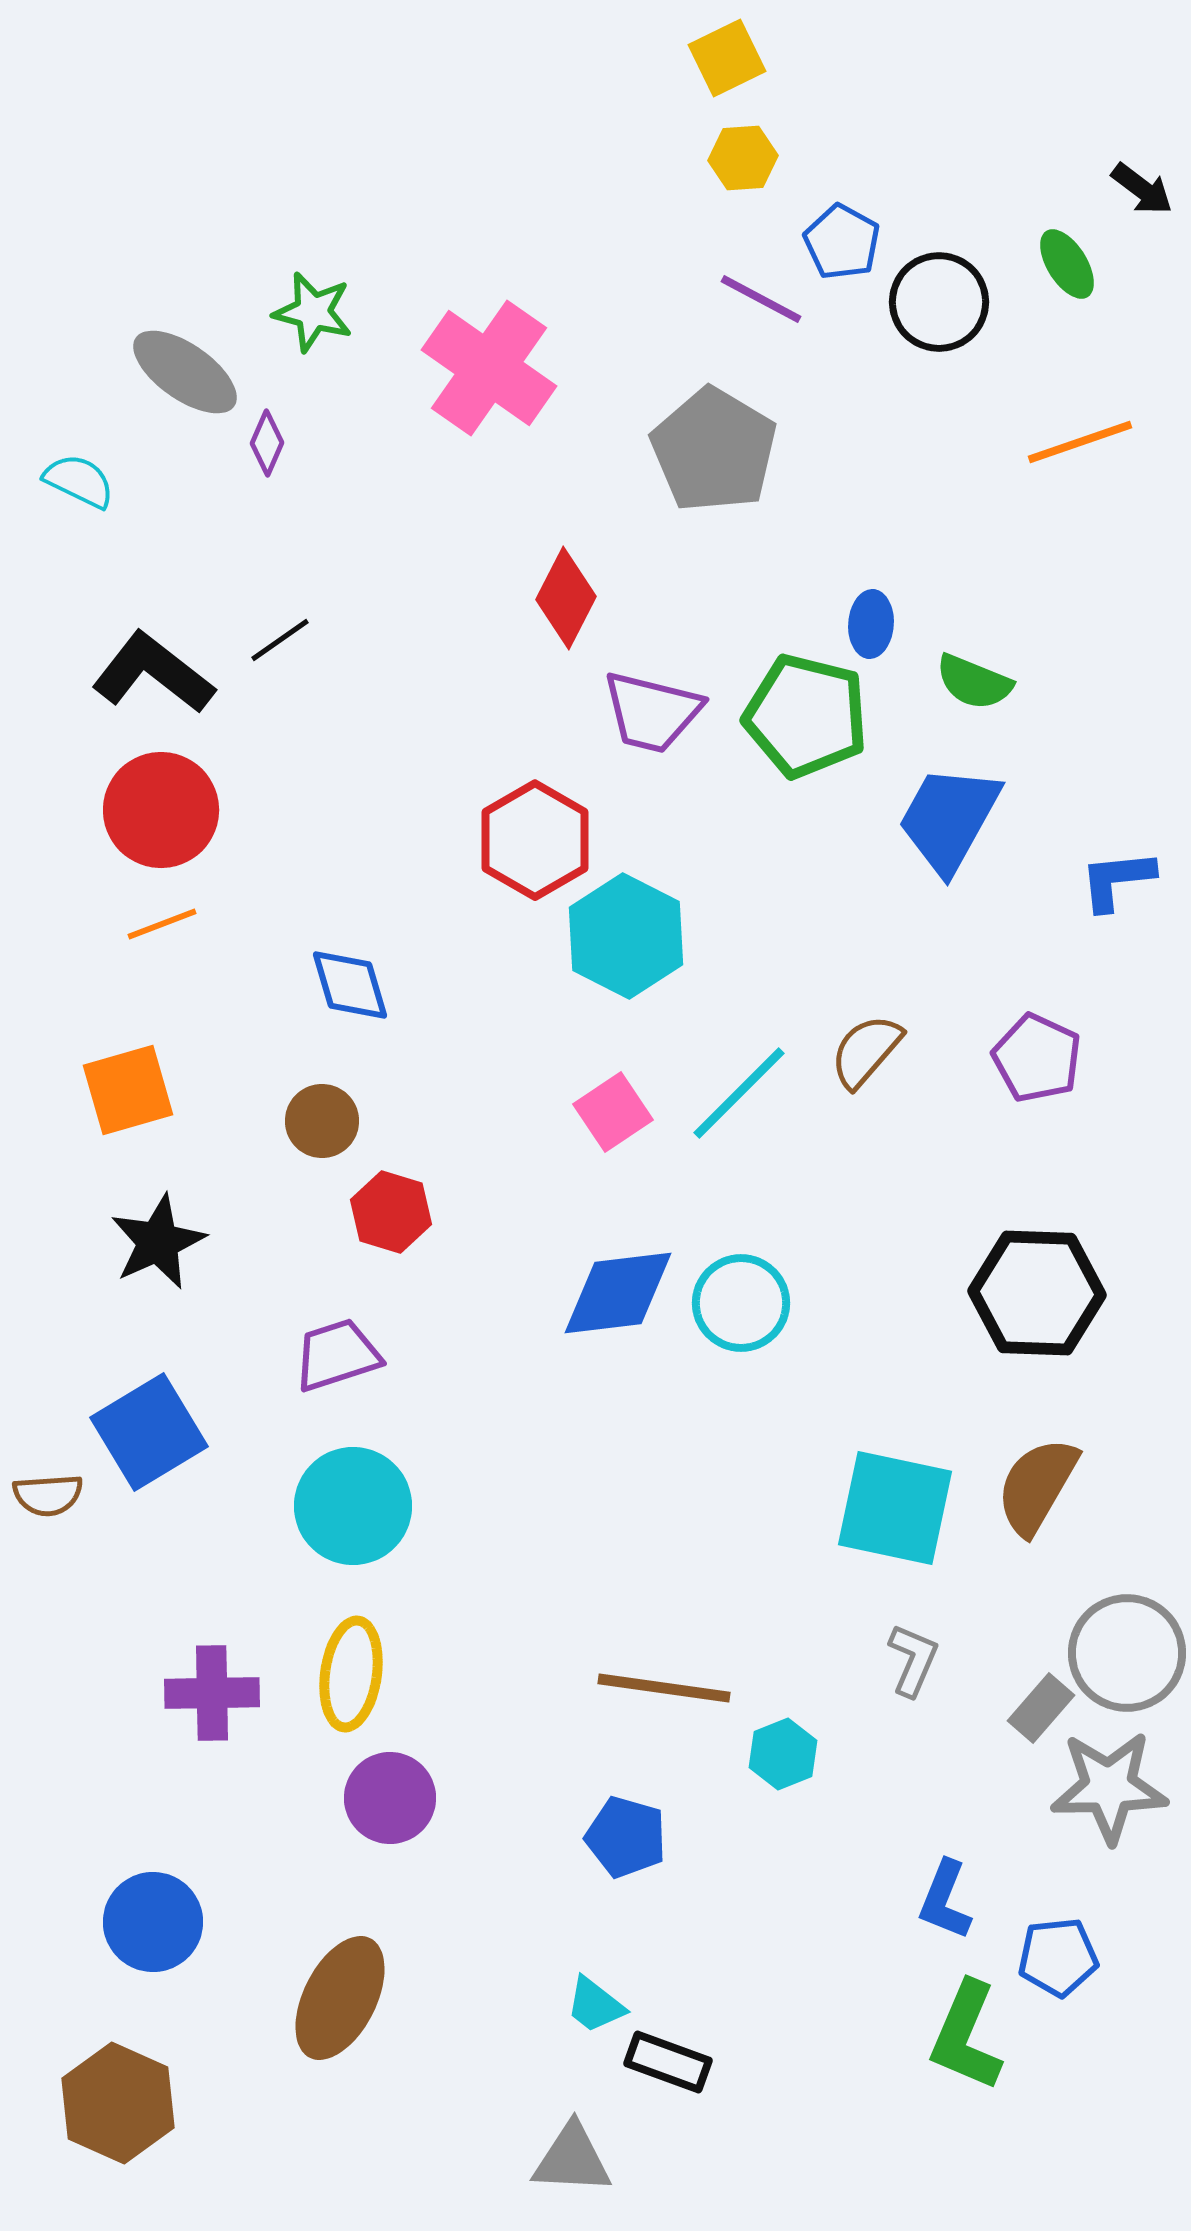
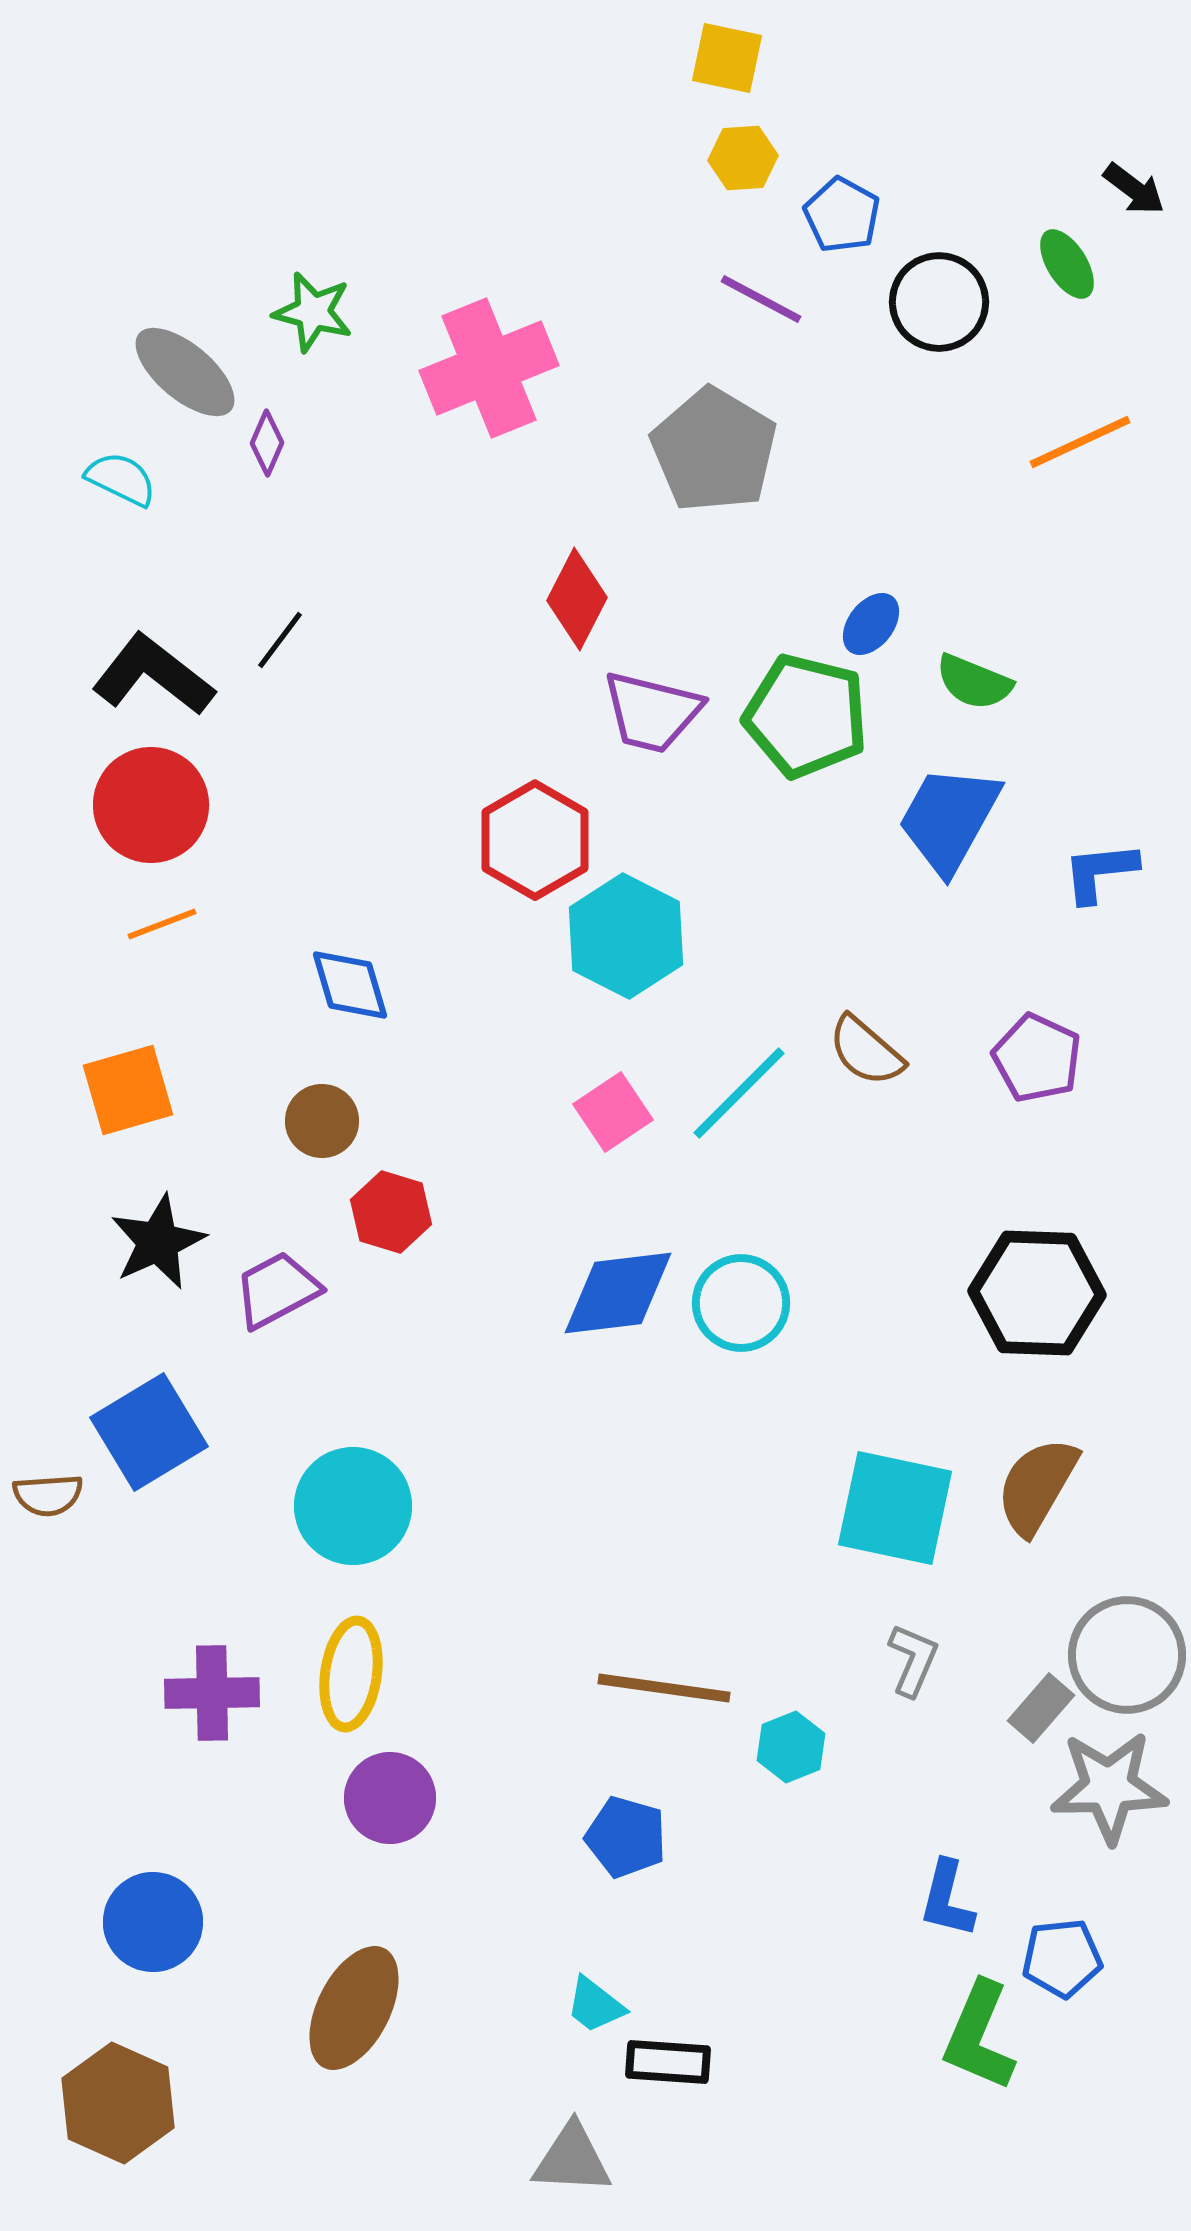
yellow square at (727, 58): rotated 38 degrees clockwise
black arrow at (1142, 189): moved 8 px left
blue pentagon at (842, 242): moved 27 px up
pink cross at (489, 368): rotated 33 degrees clockwise
gray ellipse at (185, 372): rotated 5 degrees clockwise
orange line at (1080, 442): rotated 6 degrees counterclockwise
cyan semicircle at (79, 481): moved 42 px right, 2 px up
red diamond at (566, 598): moved 11 px right, 1 px down
blue ellipse at (871, 624): rotated 34 degrees clockwise
black line at (280, 640): rotated 18 degrees counterclockwise
black L-shape at (153, 673): moved 2 px down
red circle at (161, 810): moved 10 px left, 5 px up
blue L-shape at (1117, 880): moved 17 px left, 8 px up
brown semicircle at (866, 1051): rotated 90 degrees counterclockwise
purple trapezoid at (337, 1355): moved 60 px left, 65 px up; rotated 10 degrees counterclockwise
gray circle at (1127, 1653): moved 2 px down
cyan hexagon at (783, 1754): moved 8 px right, 7 px up
blue L-shape at (945, 1900): moved 2 px right, 1 px up; rotated 8 degrees counterclockwise
blue pentagon at (1058, 1957): moved 4 px right, 1 px down
brown ellipse at (340, 1998): moved 14 px right, 10 px down
green L-shape at (966, 2036): moved 13 px right
black rectangle at (668, 2062): rotated 16 degrees counterclockwise
